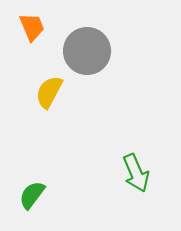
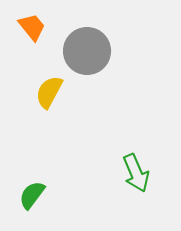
orange trapezoid: rotated 16 degrees counterclockwise
